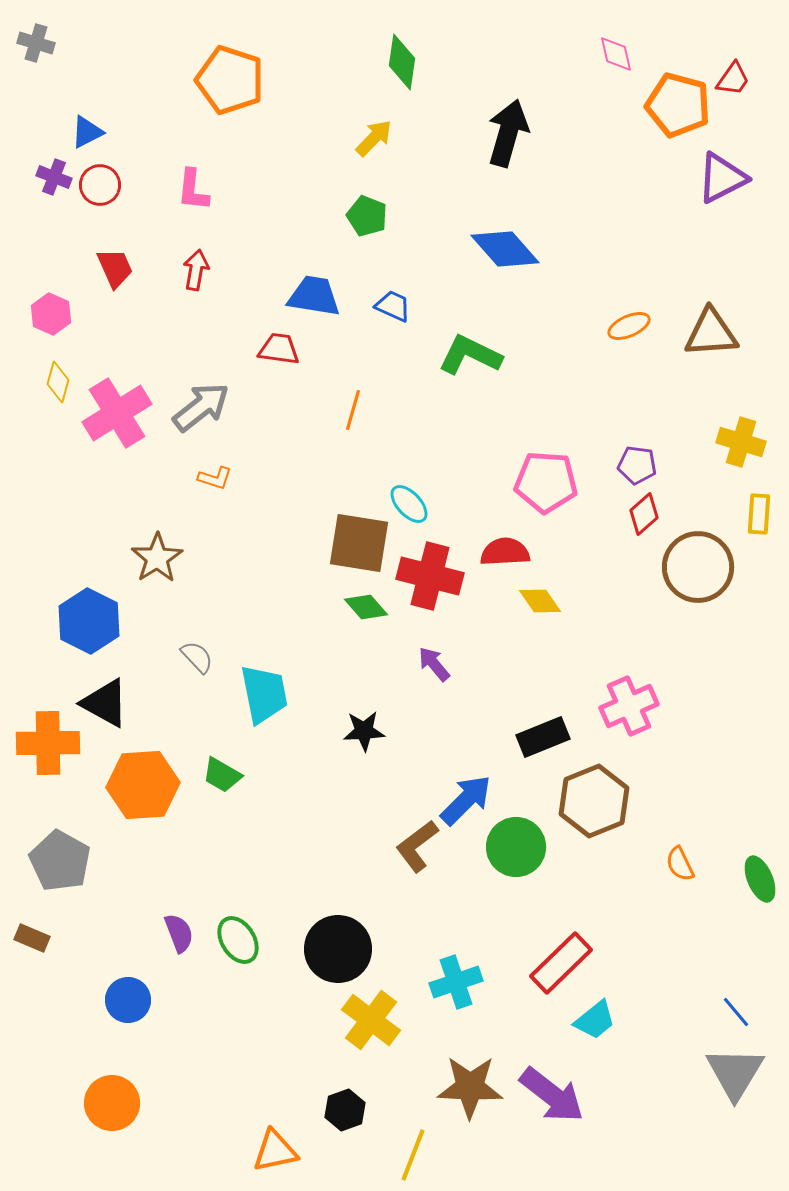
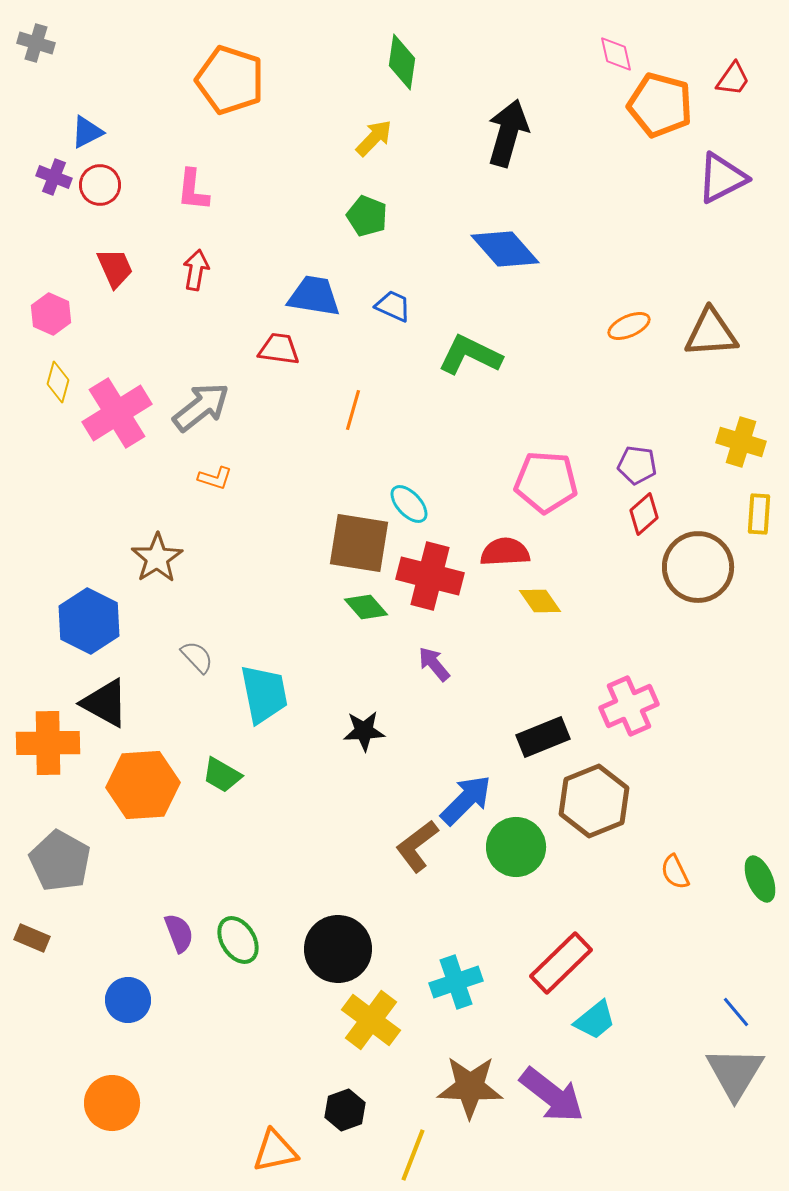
orange pentagon at (678, 105): moved 18 px left
orange semicircle at (680, 864): moved 5 px left, 8 px down
